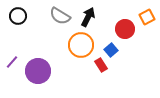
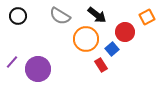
black arrow: moved 9 px right, 2 px up; rotated 102 degrees clockwise
red circle: moved 3 px down
orange circle: moved 5 px right, 6 px up
blue square: moved 1 px right, 1 px up
purple circle: moved 2 px up
